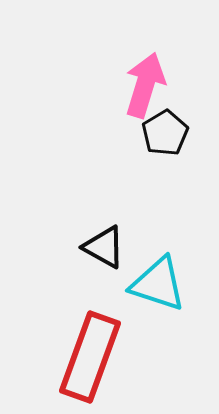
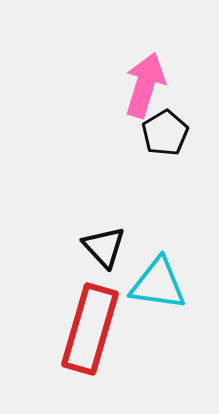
black triangle: rotated 18 degrees clockwise
cyan triangle: rotated 10 degrees counterclockwise
red rectangle: moved 28 px up; rotated 4 degrees counterclockwise
